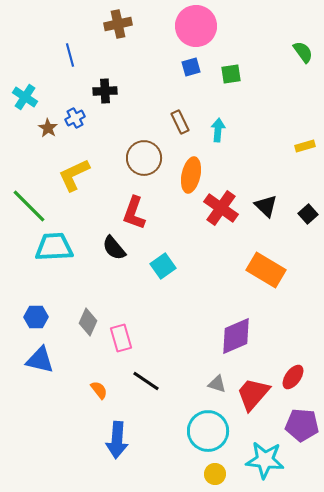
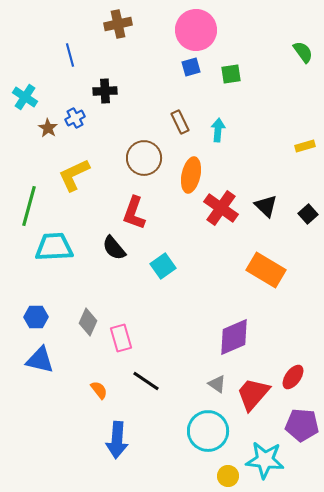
pink circle: moved 4 px down
green line: rotated 60 degrees clockwise
purple diamond: moved 2 px left, 1 px down
gray triangle: rotated 18 degrees clockwise
yellow circle: moved 13 px right, 2 px down
